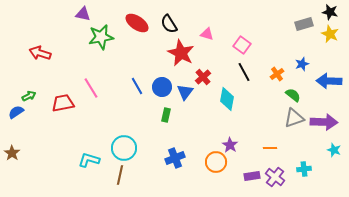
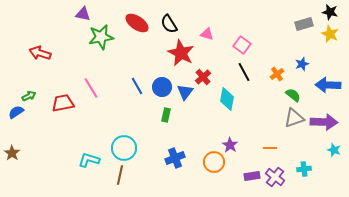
blue arrow: moved 1 px left, 4 px down
orange circle: moved 2 px left
